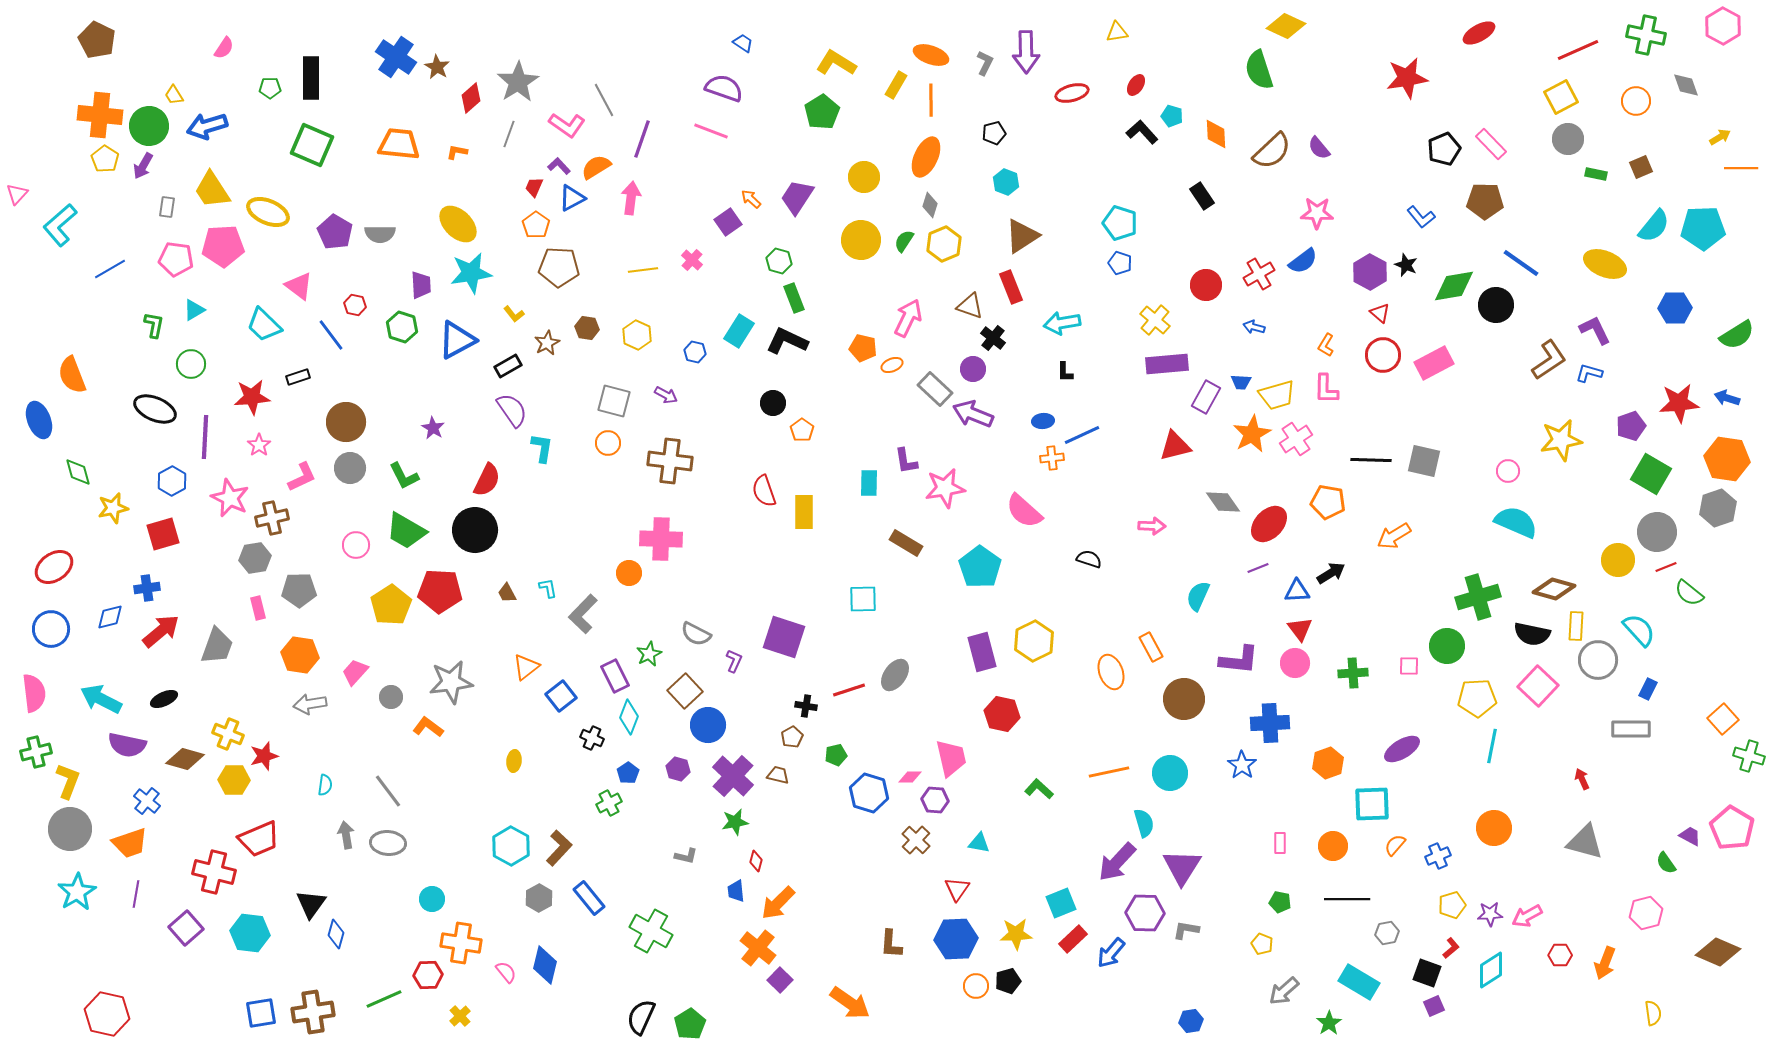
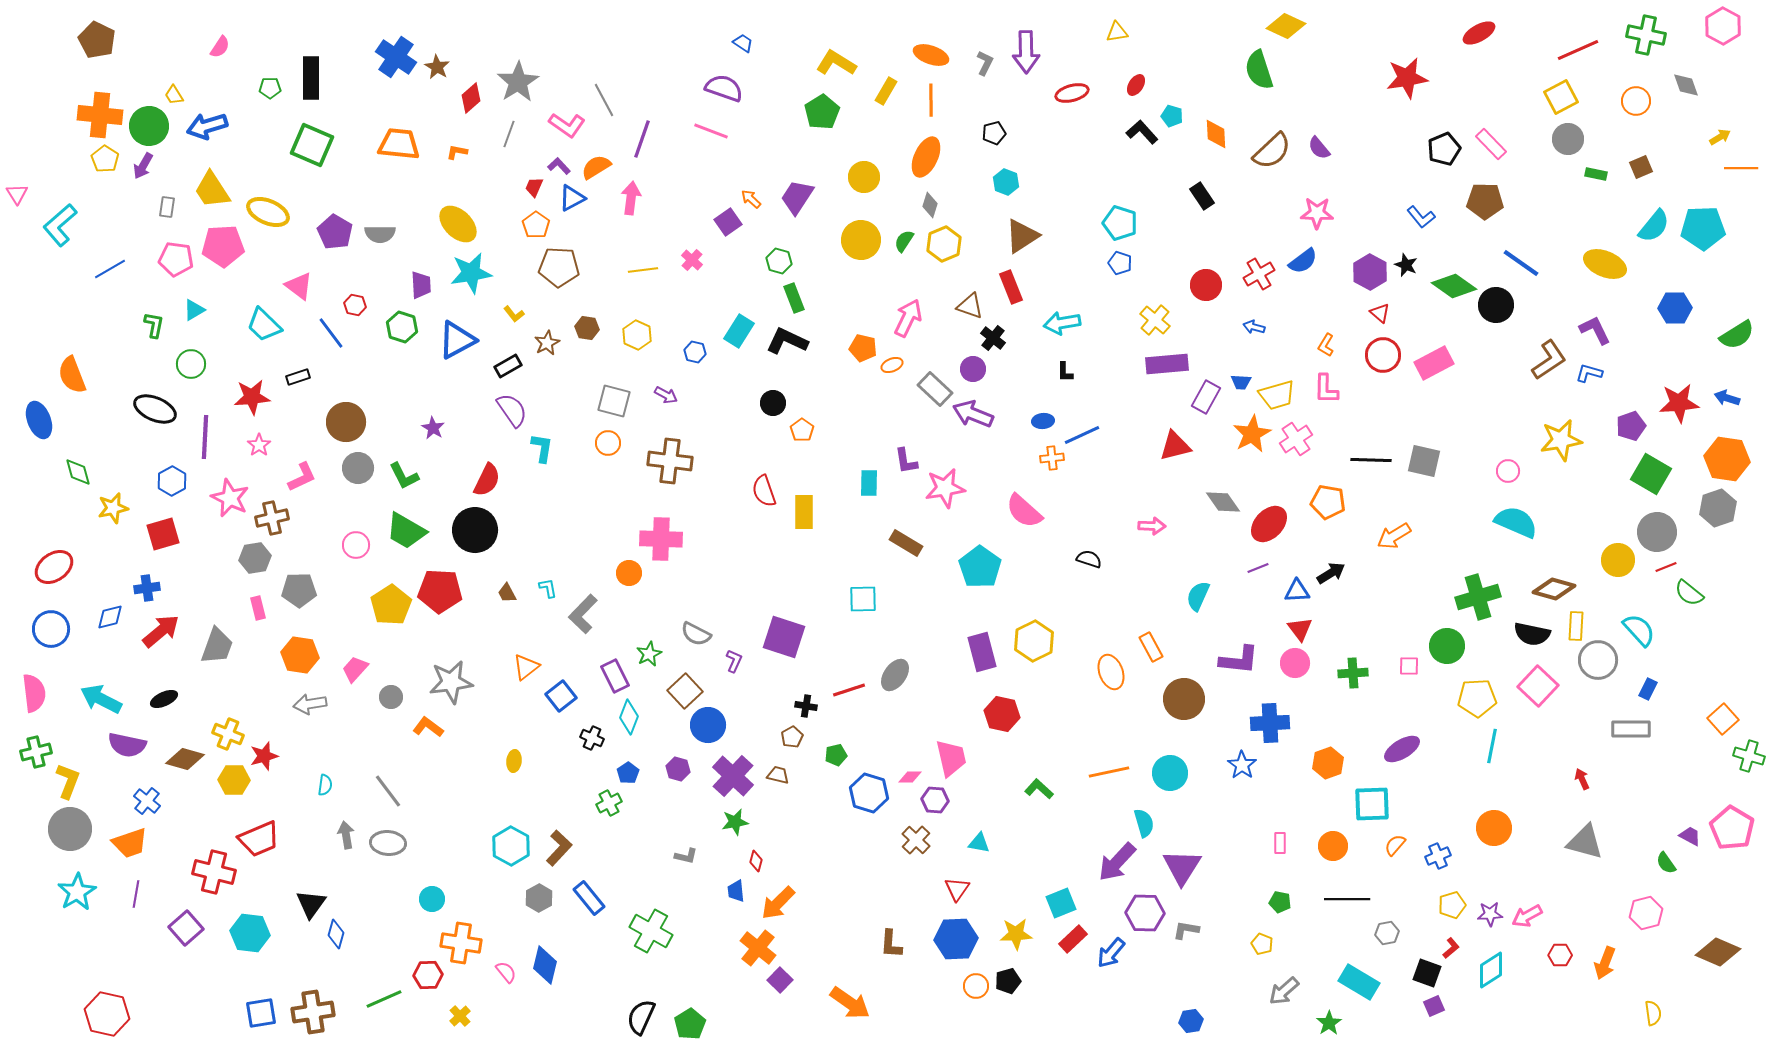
pink semicircle at (224, 48): moved 4 px left, 1 px up
yellow rectangle at (896, 85): moved 10 px left, 6 px down
pink triangle at (17, 194): rotated 15 degrees counterclockwise
green diamond at (1454, 286): rotated 45 degrees clockwise
blue line at (331, 335): moved 2 px up
gray circle at (350, 468): moved 8 px right
pink trapezoid at (355, 672): moved 3 px up
